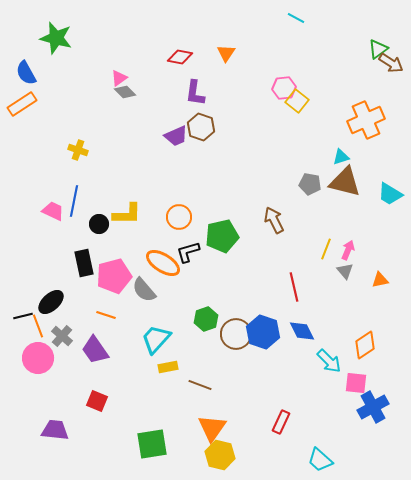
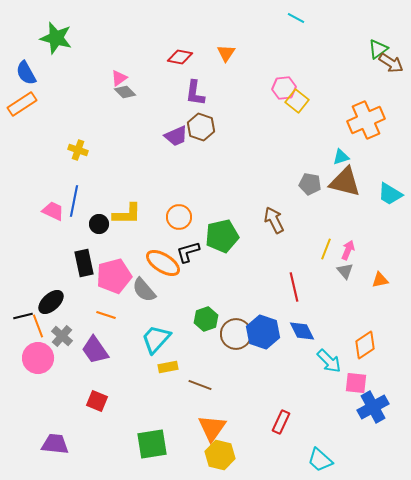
purple trapezoid at (55, 430): moved 14 px down
